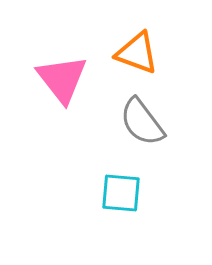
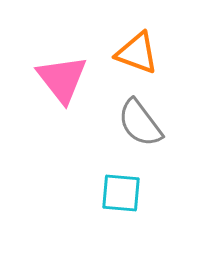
gray semicircle: moved 2 px left, 1 px down
